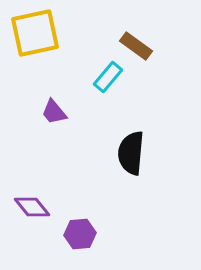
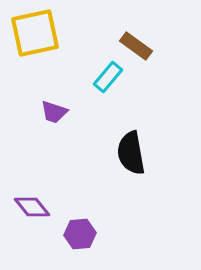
purple trapezoid: rotated 32 degrees counterclockwise
black semicircle: rotated 15 degrees counterclockwise
